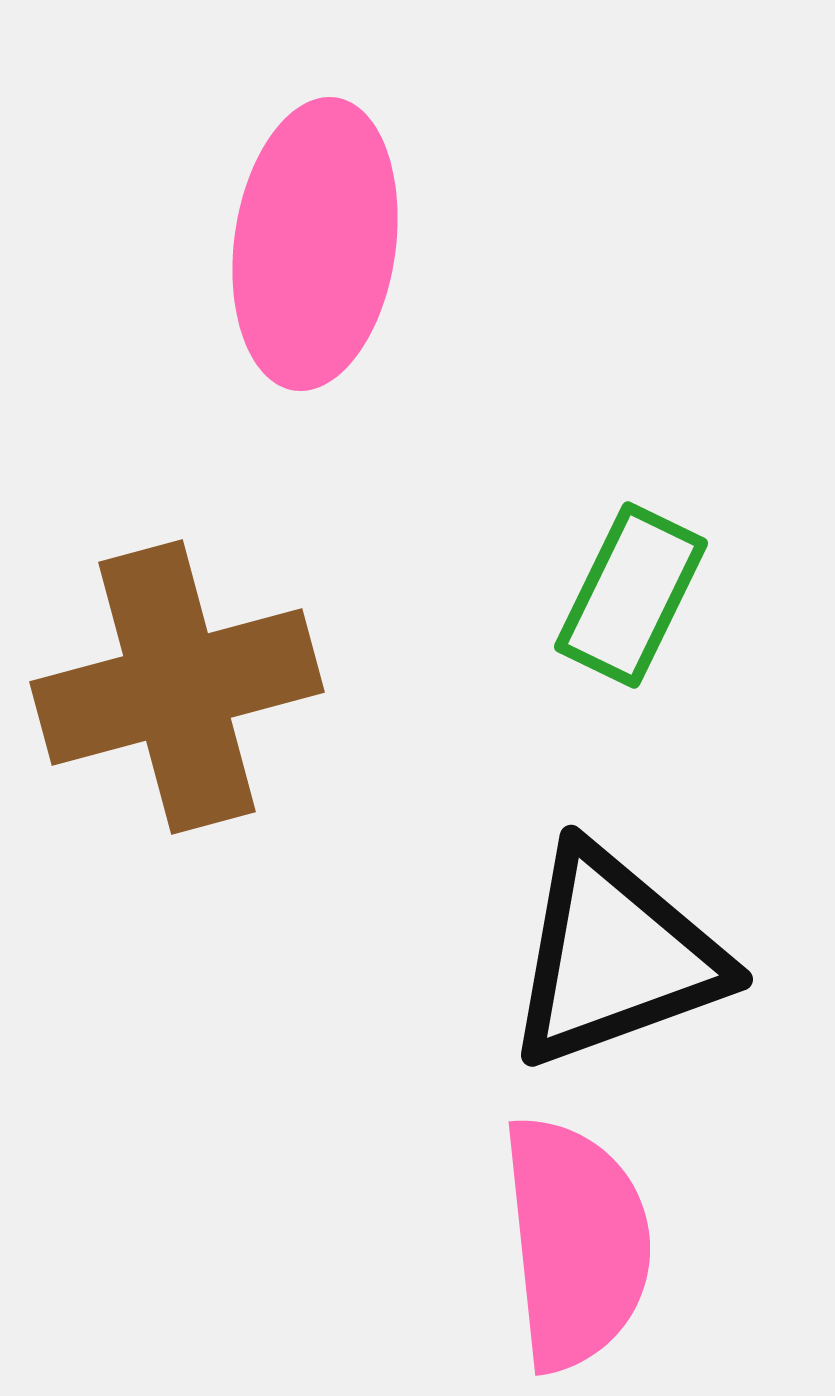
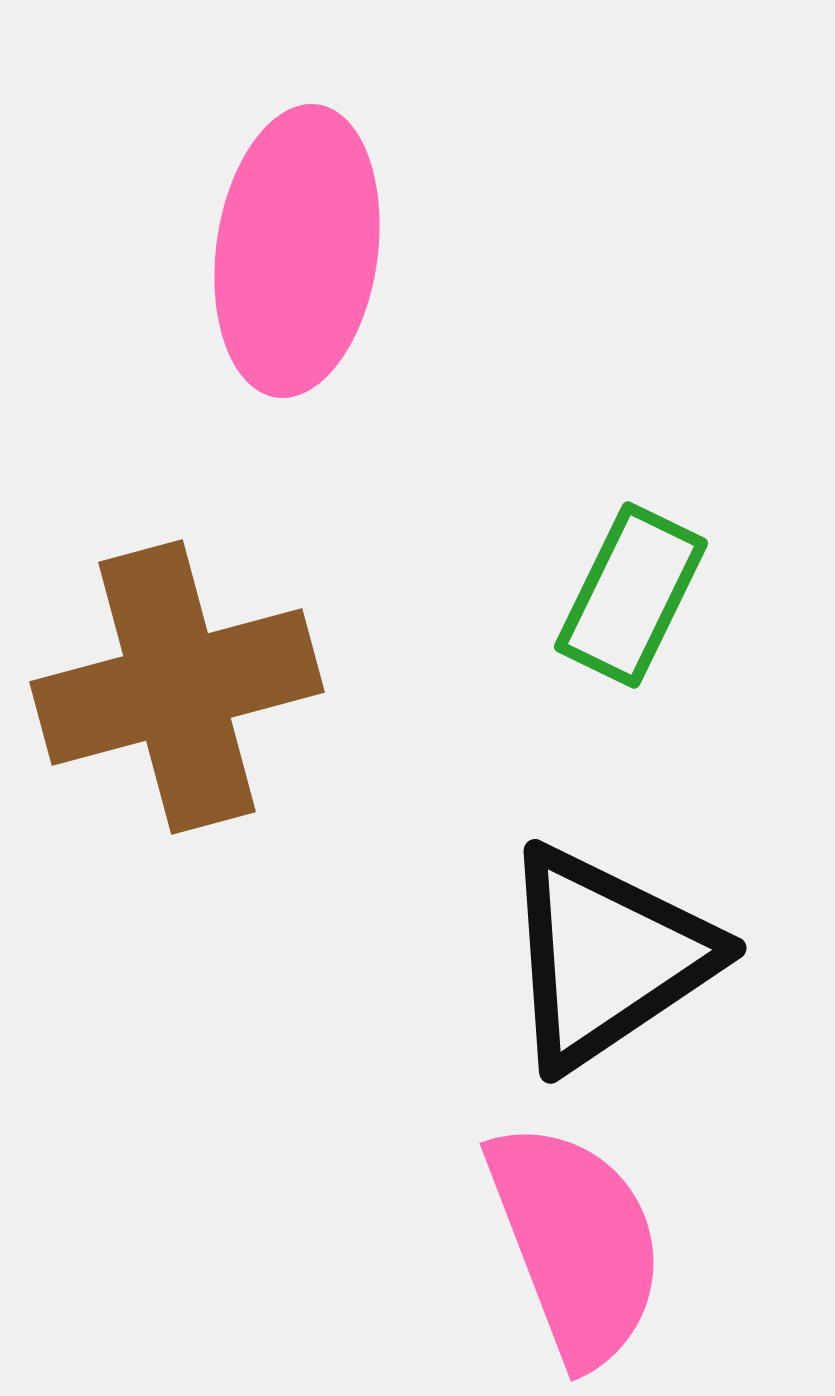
pink ellipse: moved 18 px left, 7 px down
black triangle: moved 8 px left; rotated 14 degrees counterclockwise
pink semicircle: rotated 15 degrees counterclockwise
